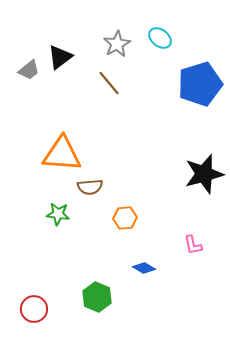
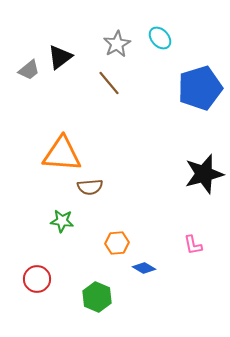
cyan ellipse: rotated 10 degrees clockwise
blue pentagon: moved 4 px down
green star: moved 4 px right, 7 px down
orange hexagon: moved 8 px left, 25 px down
red circle: moved 3 px right, 30 px up
